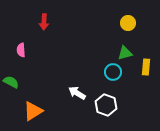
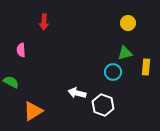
white arrow: rotated 18 degrees counterclockwise
white hexagon: moved 3 px left
